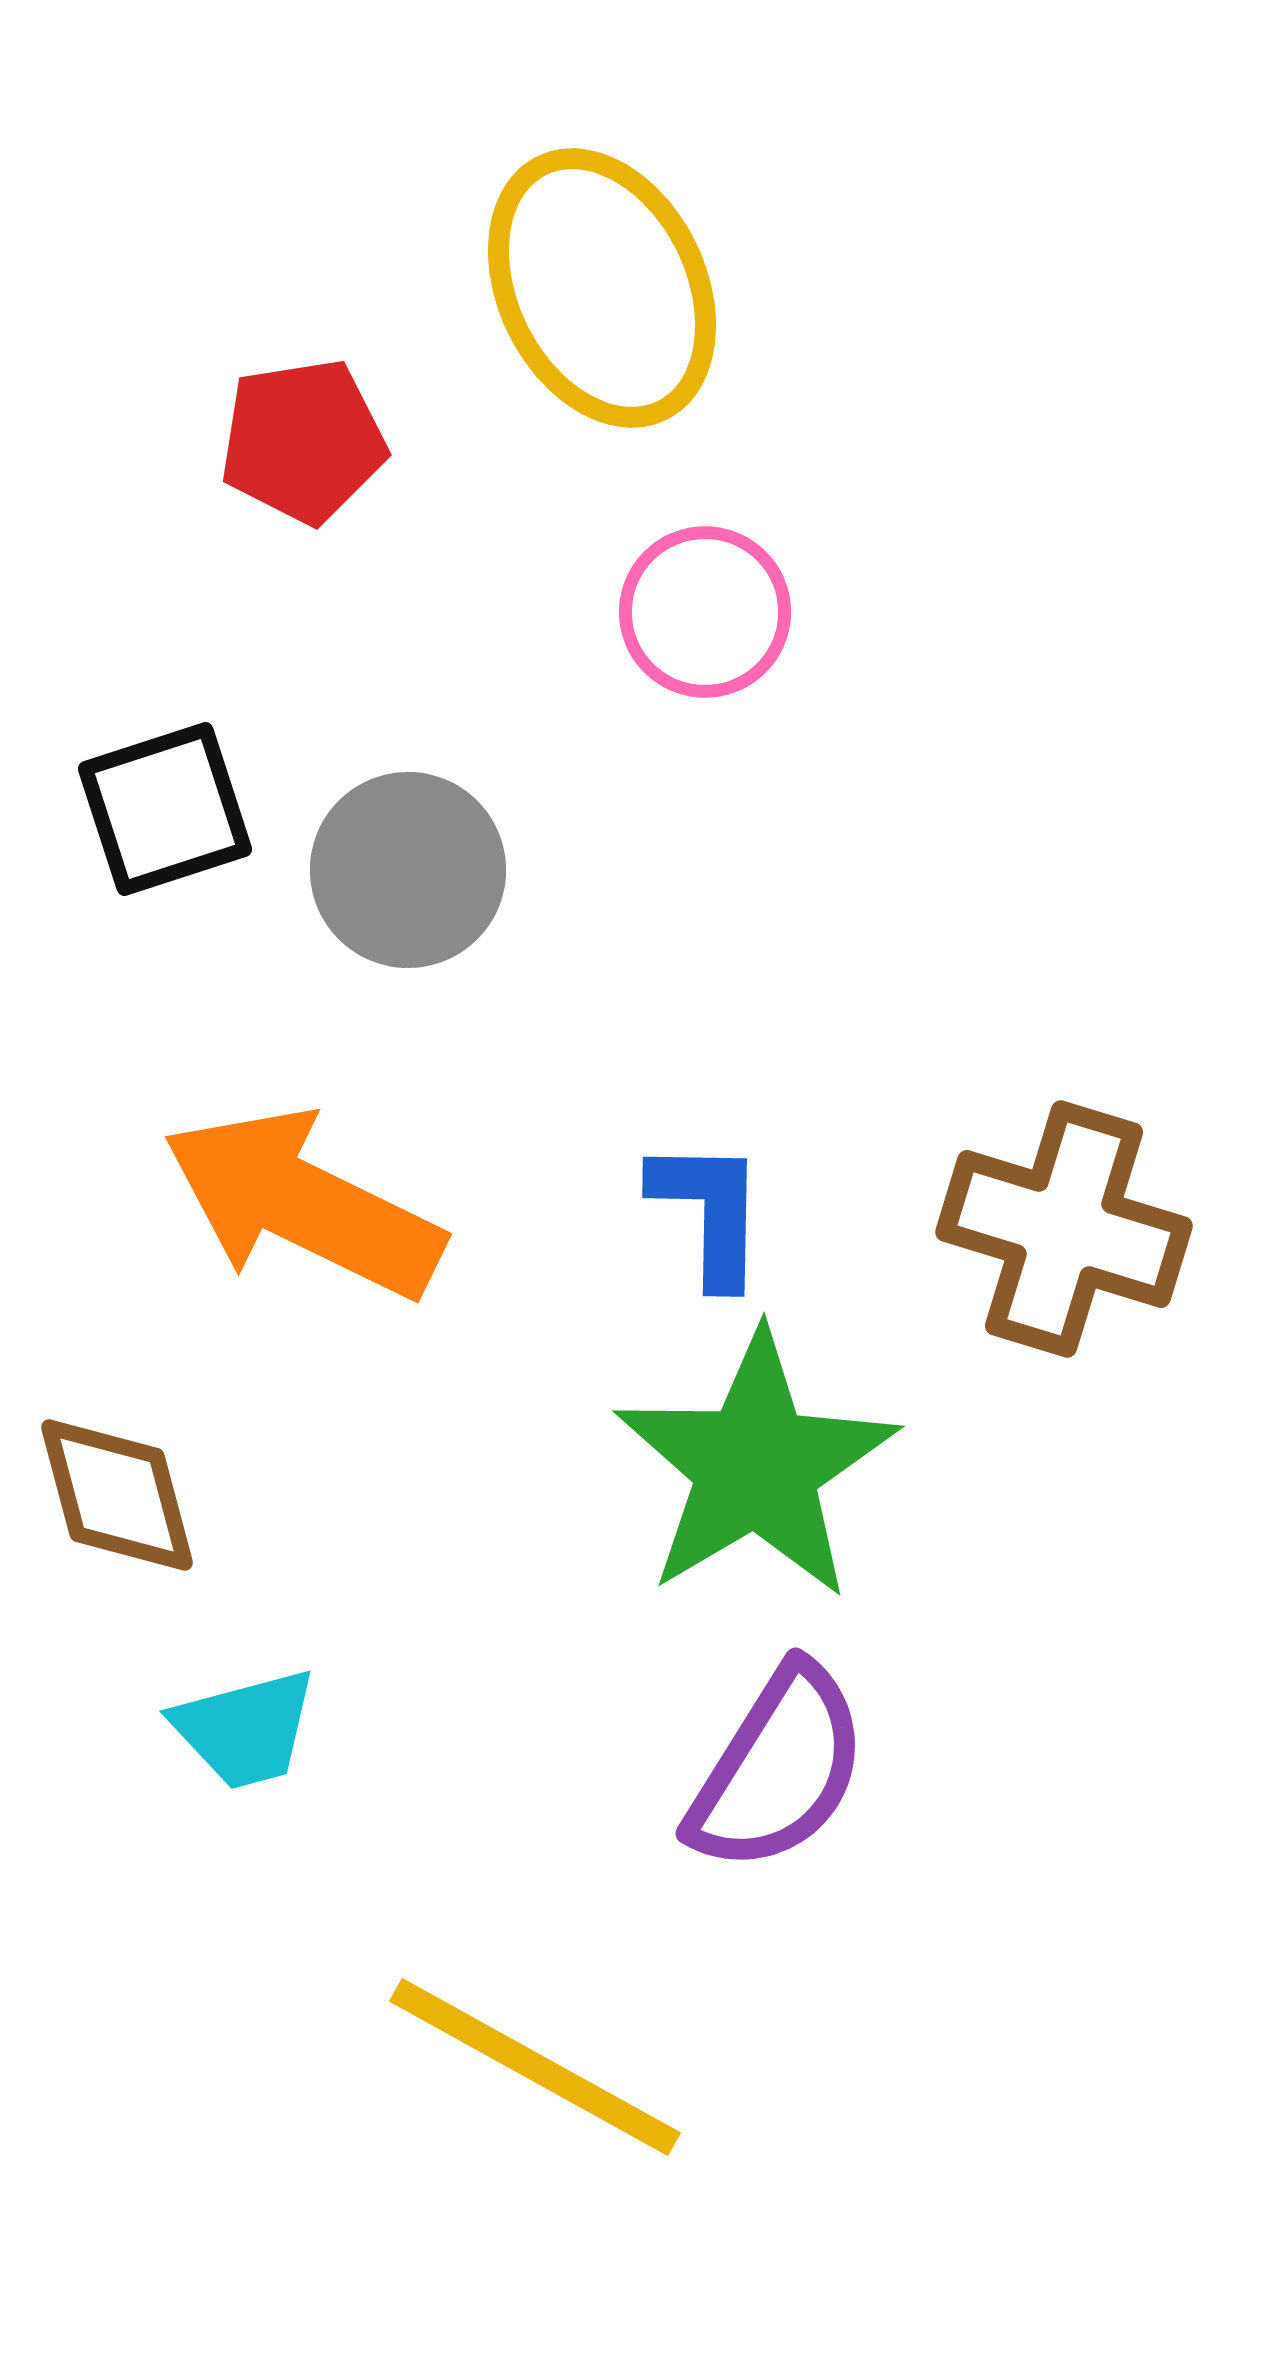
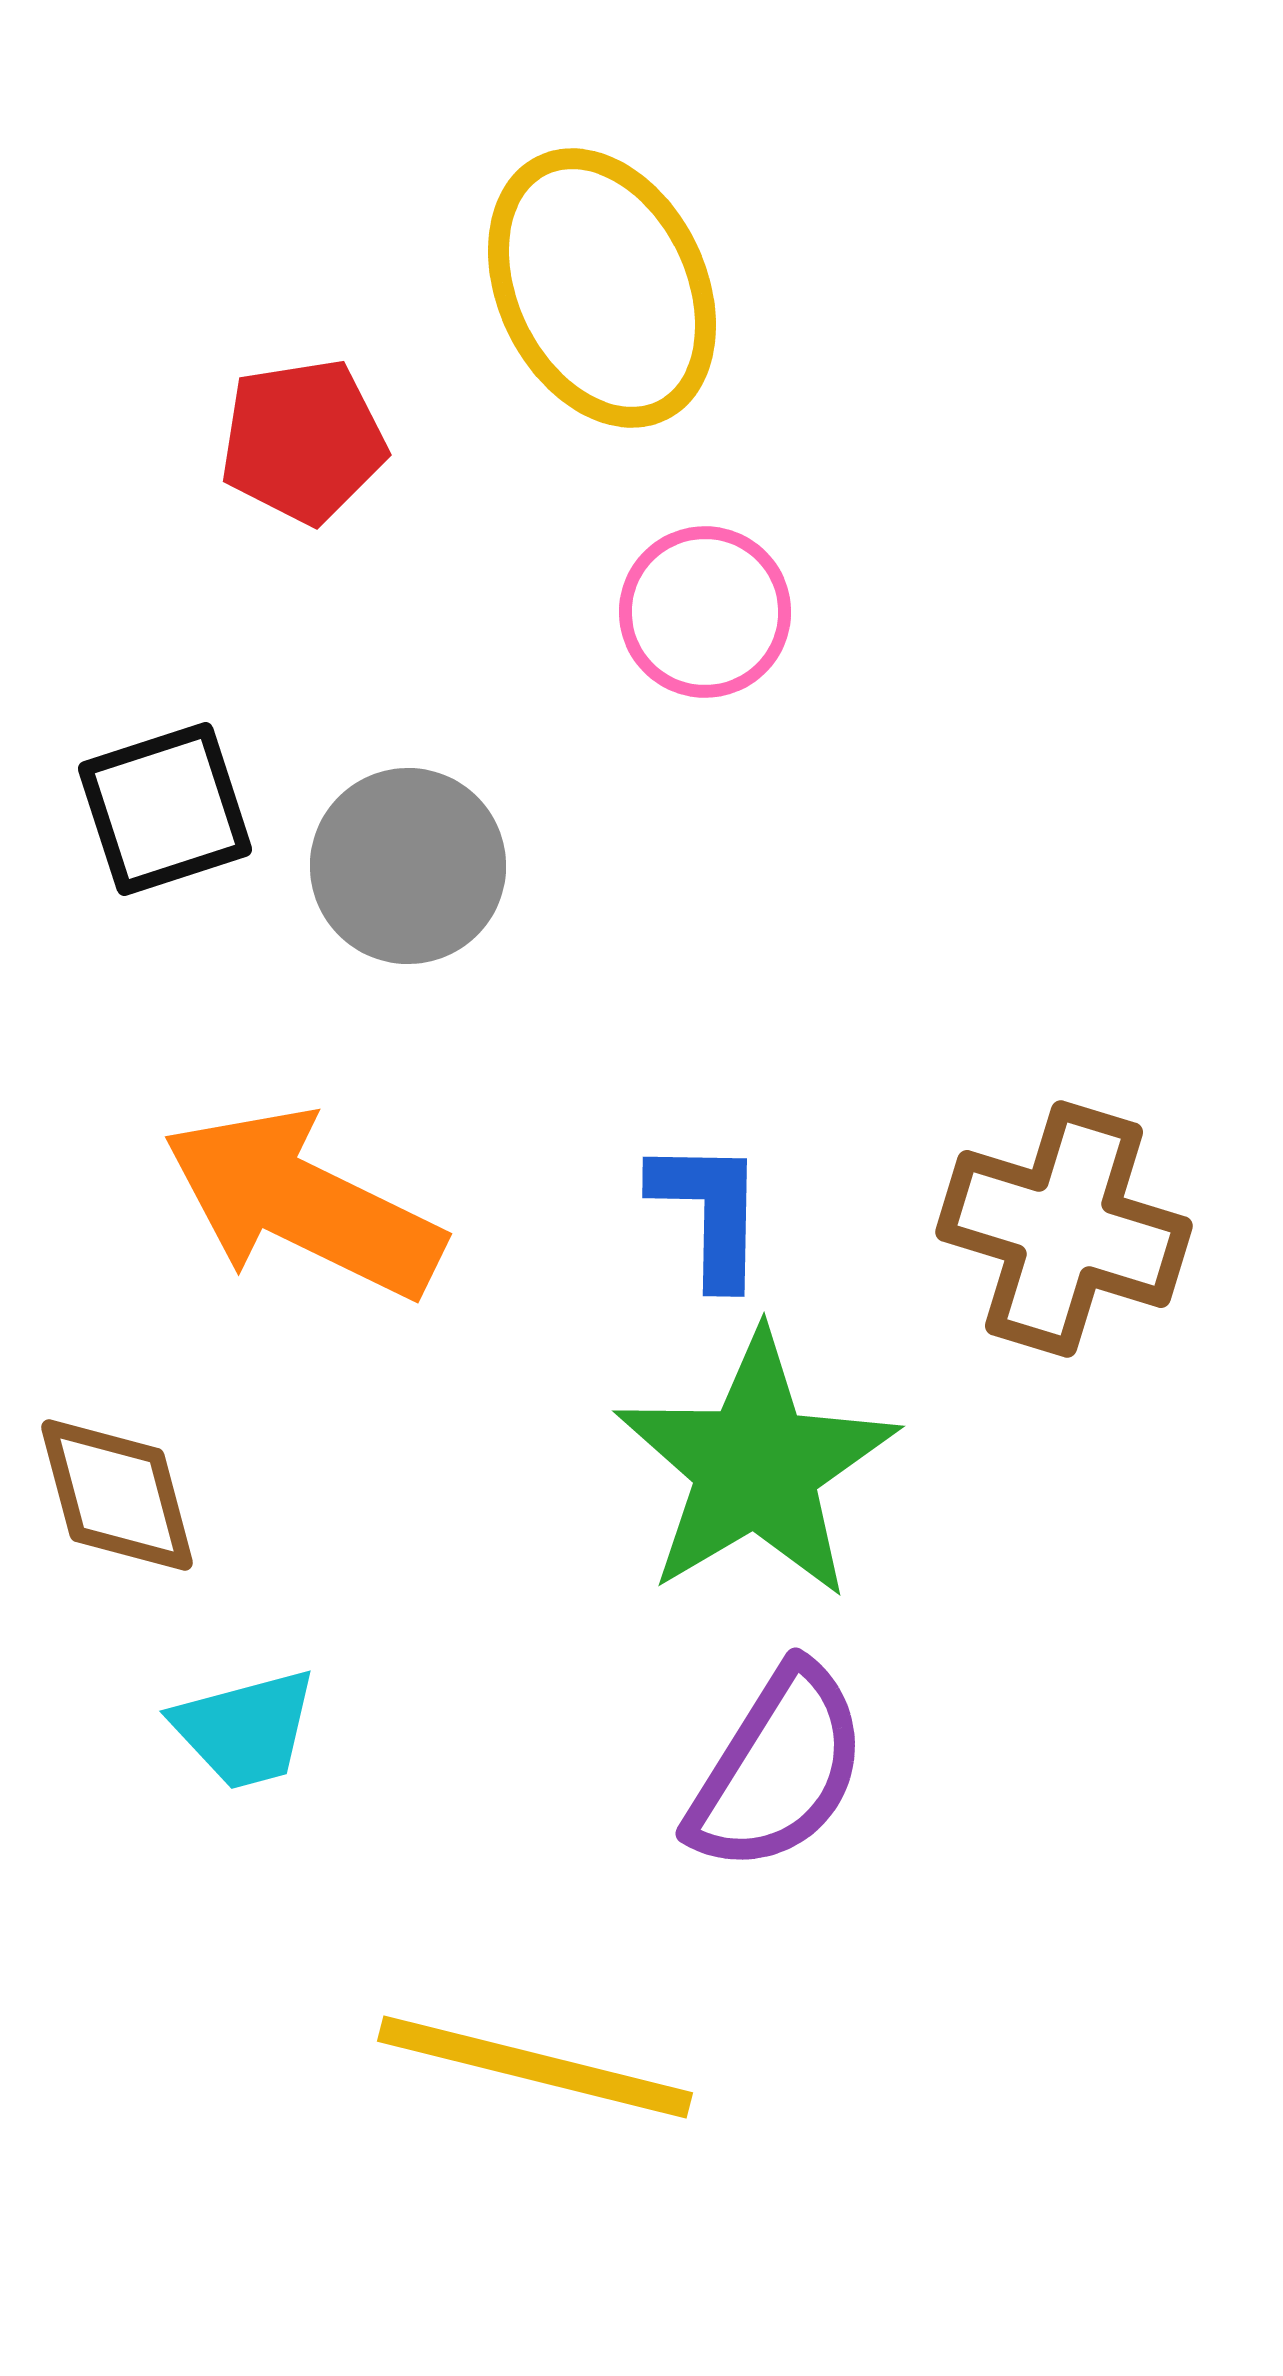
gray circle: moved 4 px up
yellow line: rotated 15 degrees counterclockwise
